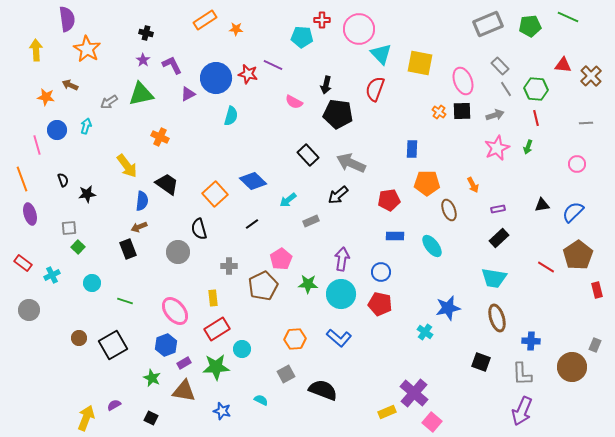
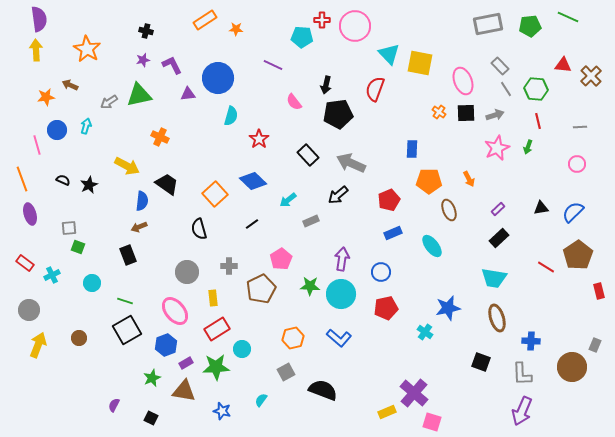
purple semicircle at (67, 19): moved 28 px left
gray rectangle at (488, 24): rotated 12 degrees clockwise
pink circle at (359, 29): moved 4 px left, 3 px up
black cross at (146, 33): moved 2 px up
cyan triangle at (381, 54): moved 8 px right
purple star at (143, 60): rotated 24 degrees clockwise
red star at (248, 74): moved 11 px right, 65 px down; rotated 24 degrees clockwise
blue circle at (216, 78): moved 2 px right
green triangle at (141, 94): moved 2 px left, 1 px down
purple triangle at (188, 94): rotated 21 degrees clockwise
orange star at (46, 97): rotated 18 degrees counterclockwise
pink semicircle at (294, 102): rotated 24 degrees clockwise
black square at (462, 111): moved 4 px right, 2 px down
black pentagon at (338, 114): rotated 16 degrees counterclockwise
red line at (536, 118): moved 2 px right, 3 px down
gray line at (586, 123): moved 6 px left, 4 px down
yellow arrow at (127, 166): rotated 25 degrees counterclockwise
black semicircle at (63, 180): rotated 48 degrees counterclockwise
orange pentagon at (427, 183): moved 2 px right, 2 px up
orange arrow at (473, 185): moved 4 px left, 6 px up
black star at (87, 194): moved 2 px right, 9 px up; rotated 18 degrees counterclockwise
red pentagon at (389, 200): rotated 15 degrees counterclockwise
black triangle at (542, 205): moved 1 px left, 3 px down
purple rectangle at (498, 209): rotated 32 degrees counterclockwise
blue rectangle at (395, 236): moved 2 px left, 3 px up; rotated 24 degrees counterclockwise
green square at (78, 247): rotated 24 degrees counterclockwise
black rectangle at (128, 249): moved 6 px down
gray circle at (178, 252): moved 9 px right, 20 px down
red rectangle at (23, 263): moved 2 px right
green star at (308, 284): moved 2 px right, 2 px down
brown pentagon at (263, 286): moved 2 px left, 3 px down
red rectangle at (597, 290): moved 2 px right, 1 px down
red pentagon at (380, 304): moved 6 px right, 4 px down; rotated 25 degrees counterclockwise
orange hexagon at (295, 339): moved 2 px left, 1 px up; rotated 10 degrees counterclockwise
black square at (113, 345): moved 14 px right, 15 px up
purple rectangle at (184, 363): moved 2 px right
gray square at (286, 374): moved 2 px up
green star at (152, 378): rotated 24 degrees clockwise
cyan semicircle at (261, 400): rotated 80 degrees counterclockwise
purple semicircle at (114, 405): rotated 32 degrees counterclockwise
yellow arrow at (86, 418): moved 48 px left, 73 px up
pink square at (432, 422): rotated 24 degrees counterclockwise
